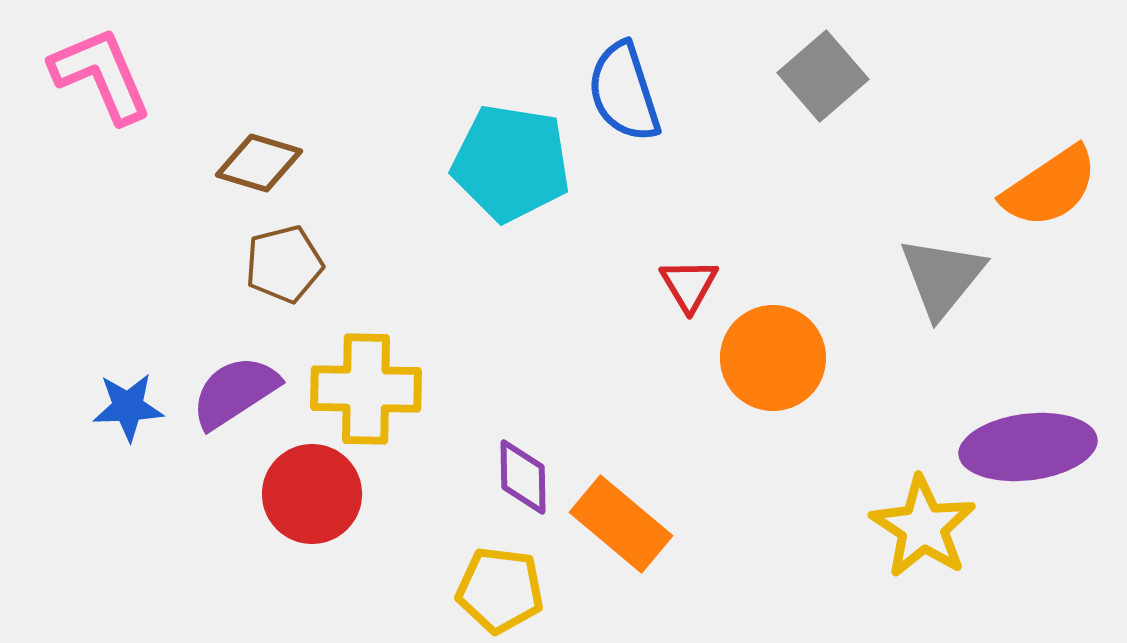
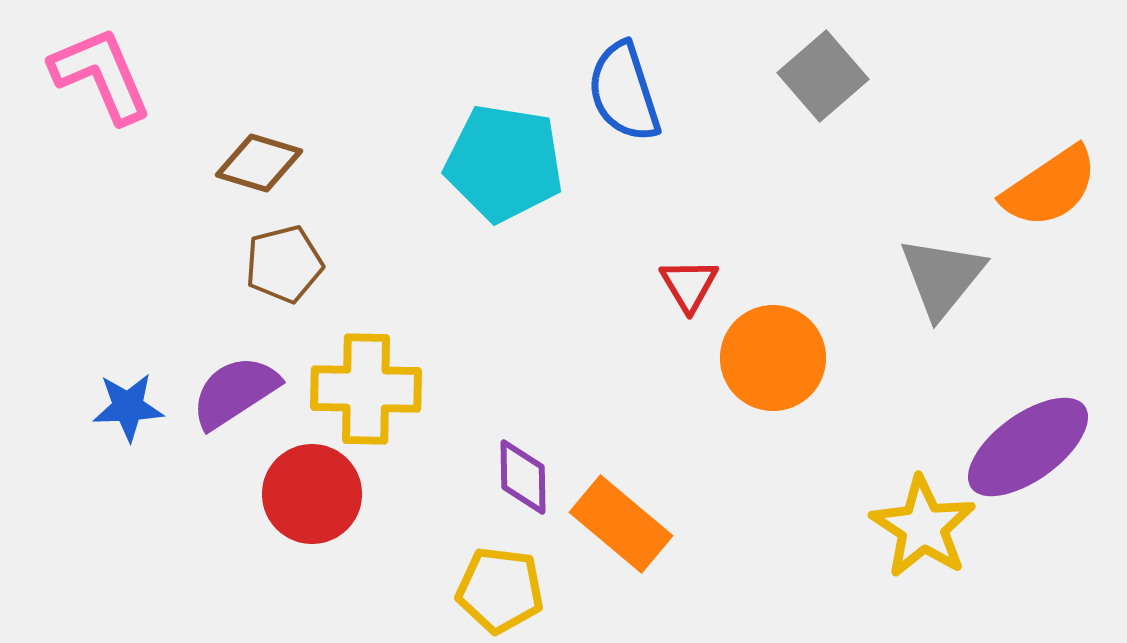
cyan pentagon: moved 7 px left
purple ellipse: rotated 29 degrees counterclockwise
